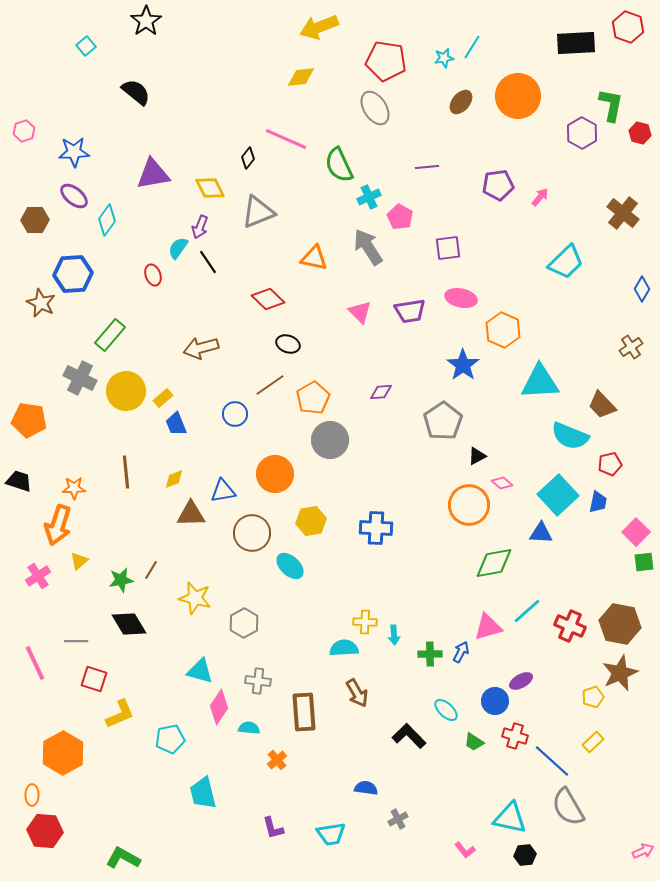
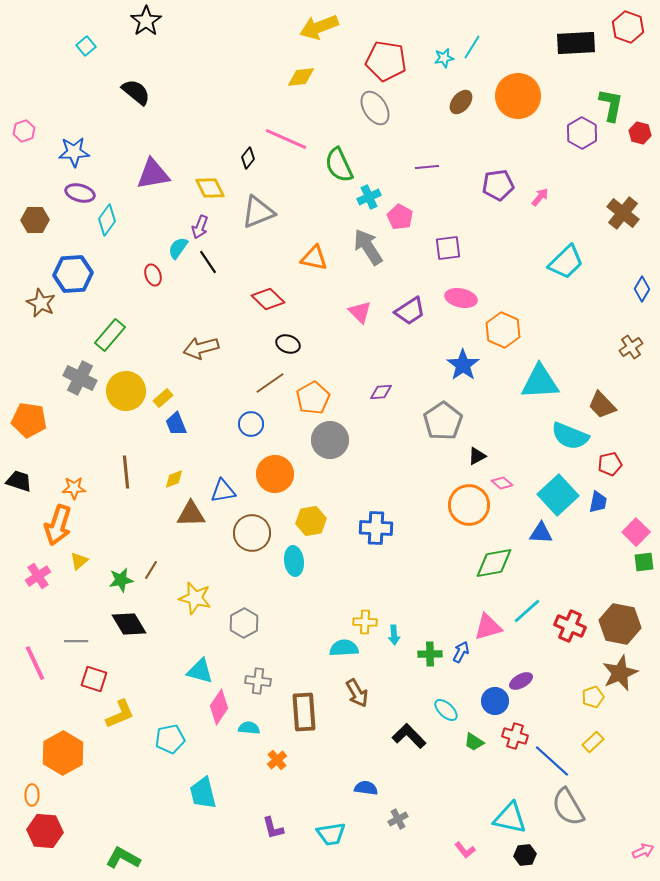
purple ellipse at (74, 196): moved 6 px right, 3 px up; rotated 24 degrees counterclockwise
purple trapezoid at (410, 311): rotated 24 degrees counterclockwise
brown line at (270, 385): moved 2 px up
blue circle at (235, 414): moved 16 px right, 10 px down
cyan ellipse at (290, 566): moved 4 px right, 5 px up; rotated 40 degrees clockwise
